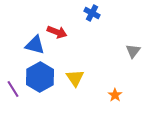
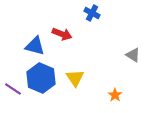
red arrow: moved 5 px right, 2 px down
blue triangle: moved 1 px down
gray triangle: moved 4 px down; rotated 35 degrees counterclockwise
blue hexagon: moved 1 px right, 1 px down; rotated 8 degrees counterclockwise
purple line: rotated 24 degrees counterclockwise
